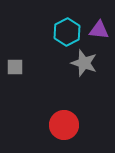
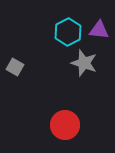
cyan hexagon: moved 1 px right
gray square: rotated 30 degrees clockwise
red circle: moved 1 px right
